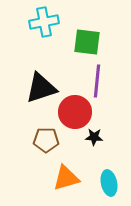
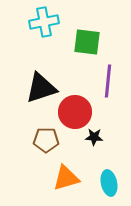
purple line: moved 11 px right
